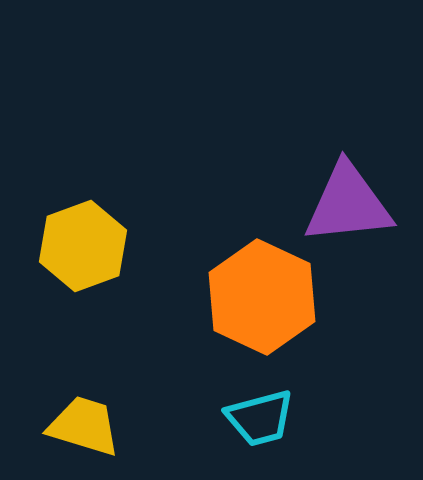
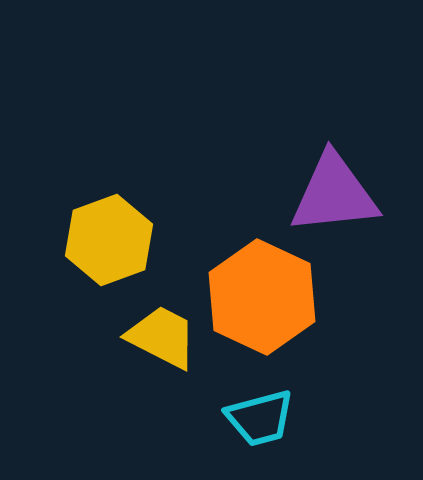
purple triangle: moved 14 px left, 10 px up
yellow hexagon: moved 26 px right, 6 px up
yellow trapezoid: moved 78 px right, 89 px up; rotated 10 degrees clockwise
